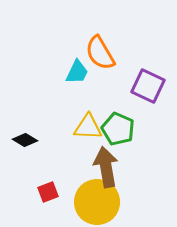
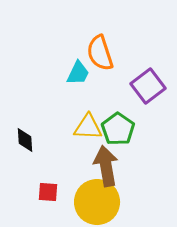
orange semicircle: rotated 12 degrees clockwise
cyan trapezoid: moved 1 px right, 1 px down
purple square: rotated 28 degrees clockwise
green pentagon: rotated 12 degrees clockwise
black diamond: rotated 55 degrees clockwise
brown arrow: moved 1 px up
red square: rotated 25 degrees clockwise
